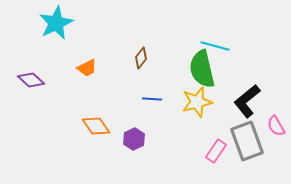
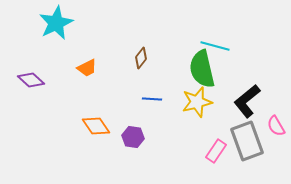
purple hexagon: moved 1 px left, 2 px up; rotated 25 degrees counterclockwise
